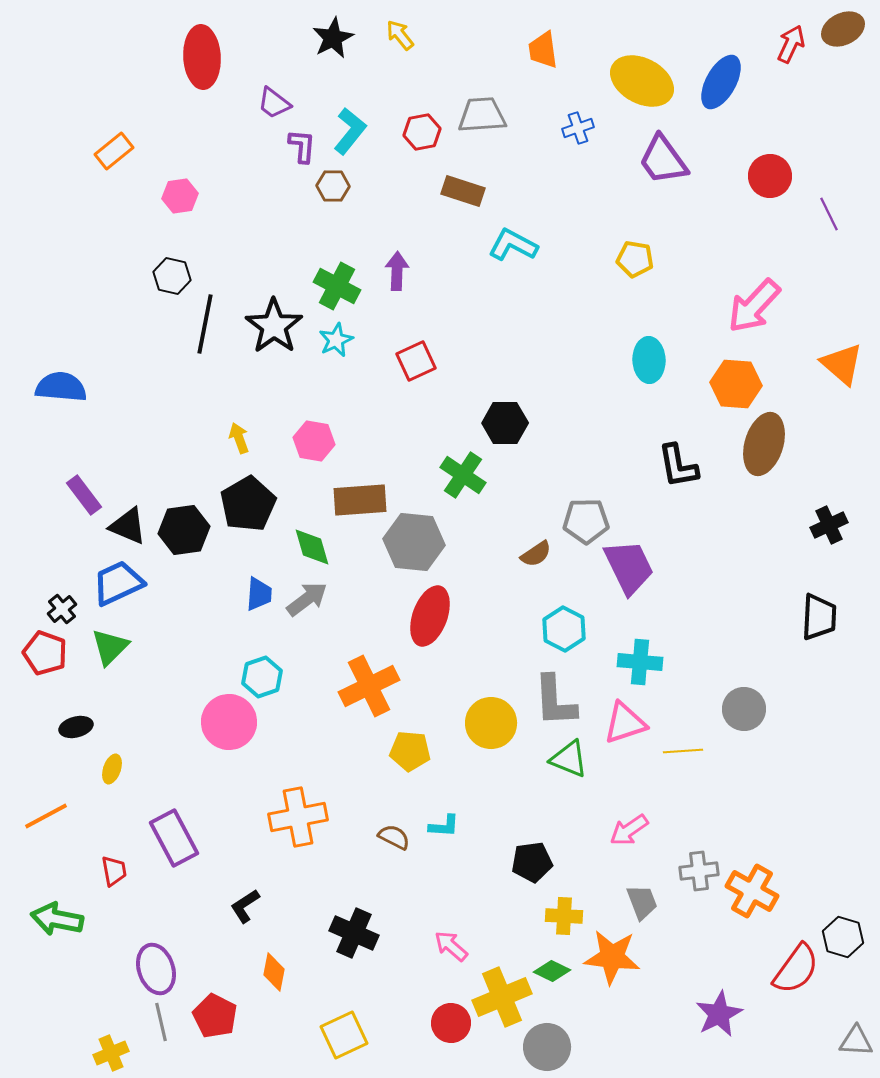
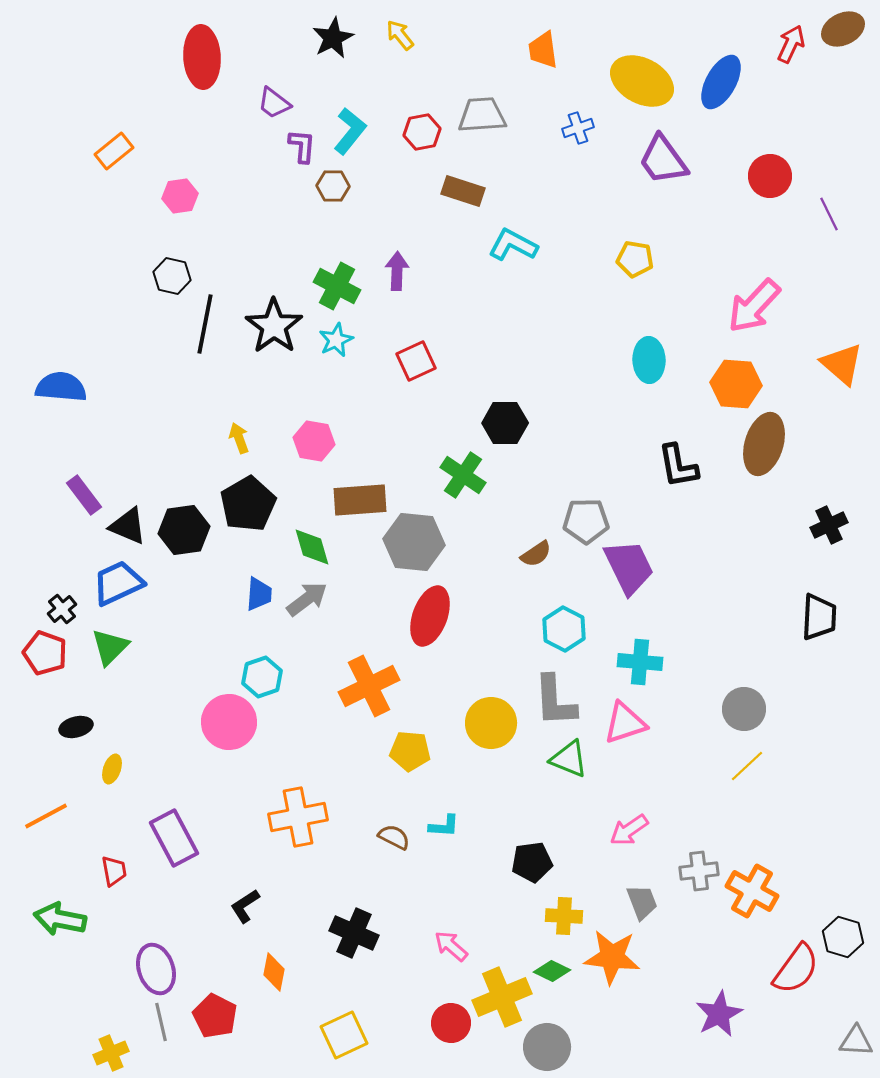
yellow line at (683, 751): moved 64 px right, 15 px down; rotated 39 degrees counterclockwise
green arrow at (57, 919): moved 3 px right
